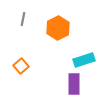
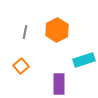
gray line: moved 2 px right, 13 px down
orange hexagon: moved 1 px left, 2 px down
purple rectangle: moved 15 px left
